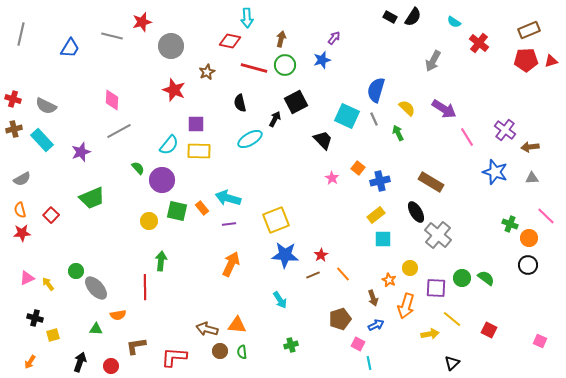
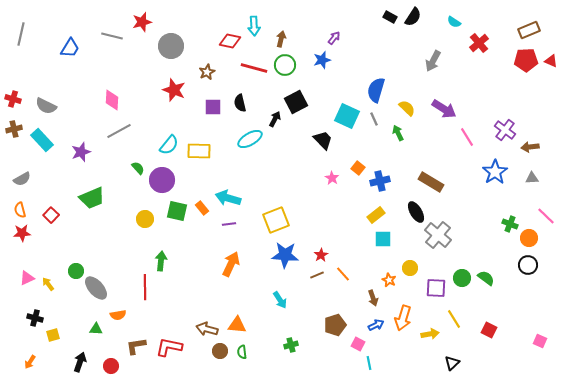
cyan arrow at (247, 18): moved 7 px right, 8 px down
red cross at (479, 43): rotated 12 degrees clockwise
red triangle at (551, 61): rotated 40 degrees clockwise
purple square at (196, 124): moved 17 px right, 17 px up
blue star at (495, 172): rotated 20 degrees clockwise
yellow circle at (149, 221): moved 4 px left, 2 px up
brown line at (313, 275): moved 4 px right
orange arrow at (406, 306): moved 3 px left, 12 px down
brown pentagon at (340, 319): moved 5 px left, 6 px down
yellow line at (452, 319): moved 2 px right; rotated 18 degrees clockwise
red L-shape at (174, 357): moved 5 px left, 10 px up; rotated 8 degrees clockwise
